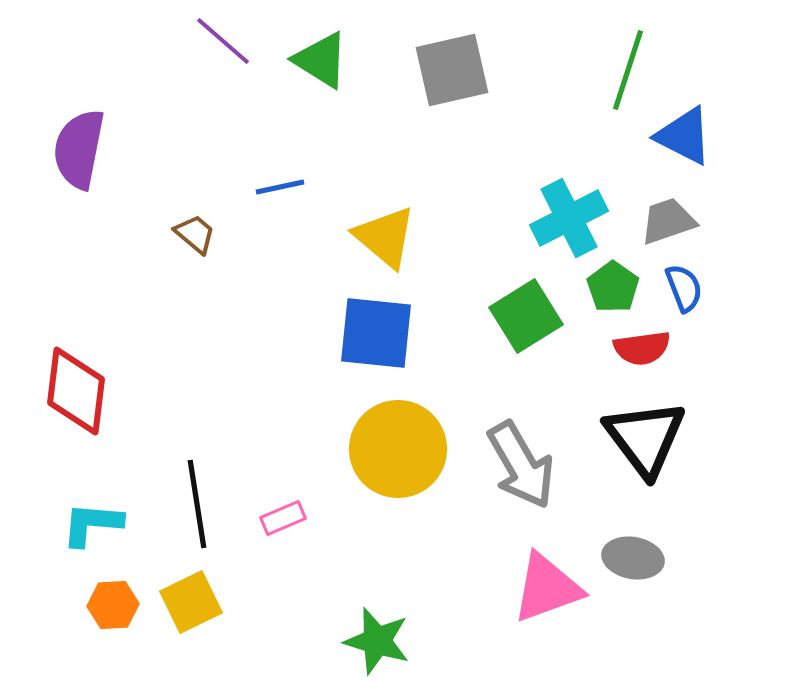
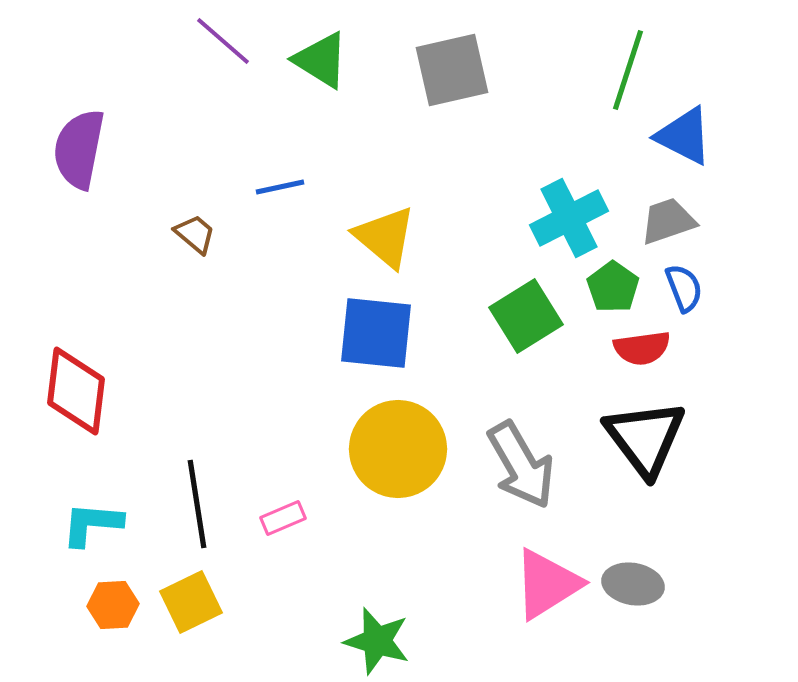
gray ellipse: moved 26 px down
pink triangle: moved 4 px up; rotated 12 degrees counterclockwise
